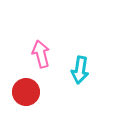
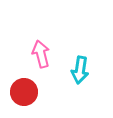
red circle: moved 2 px left
